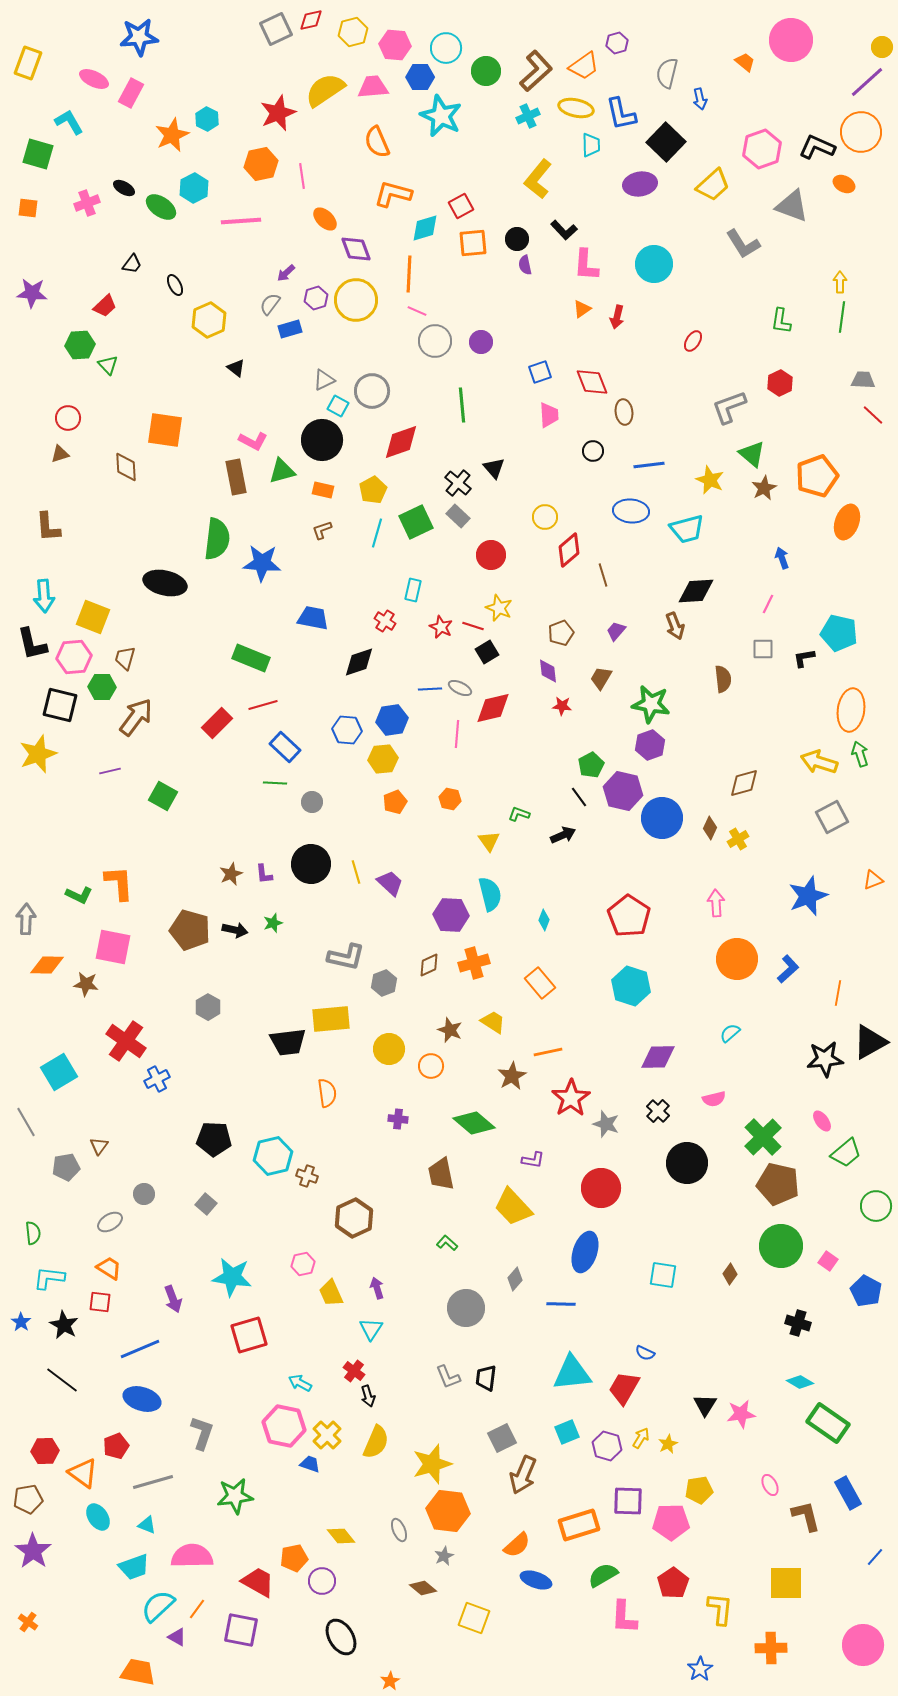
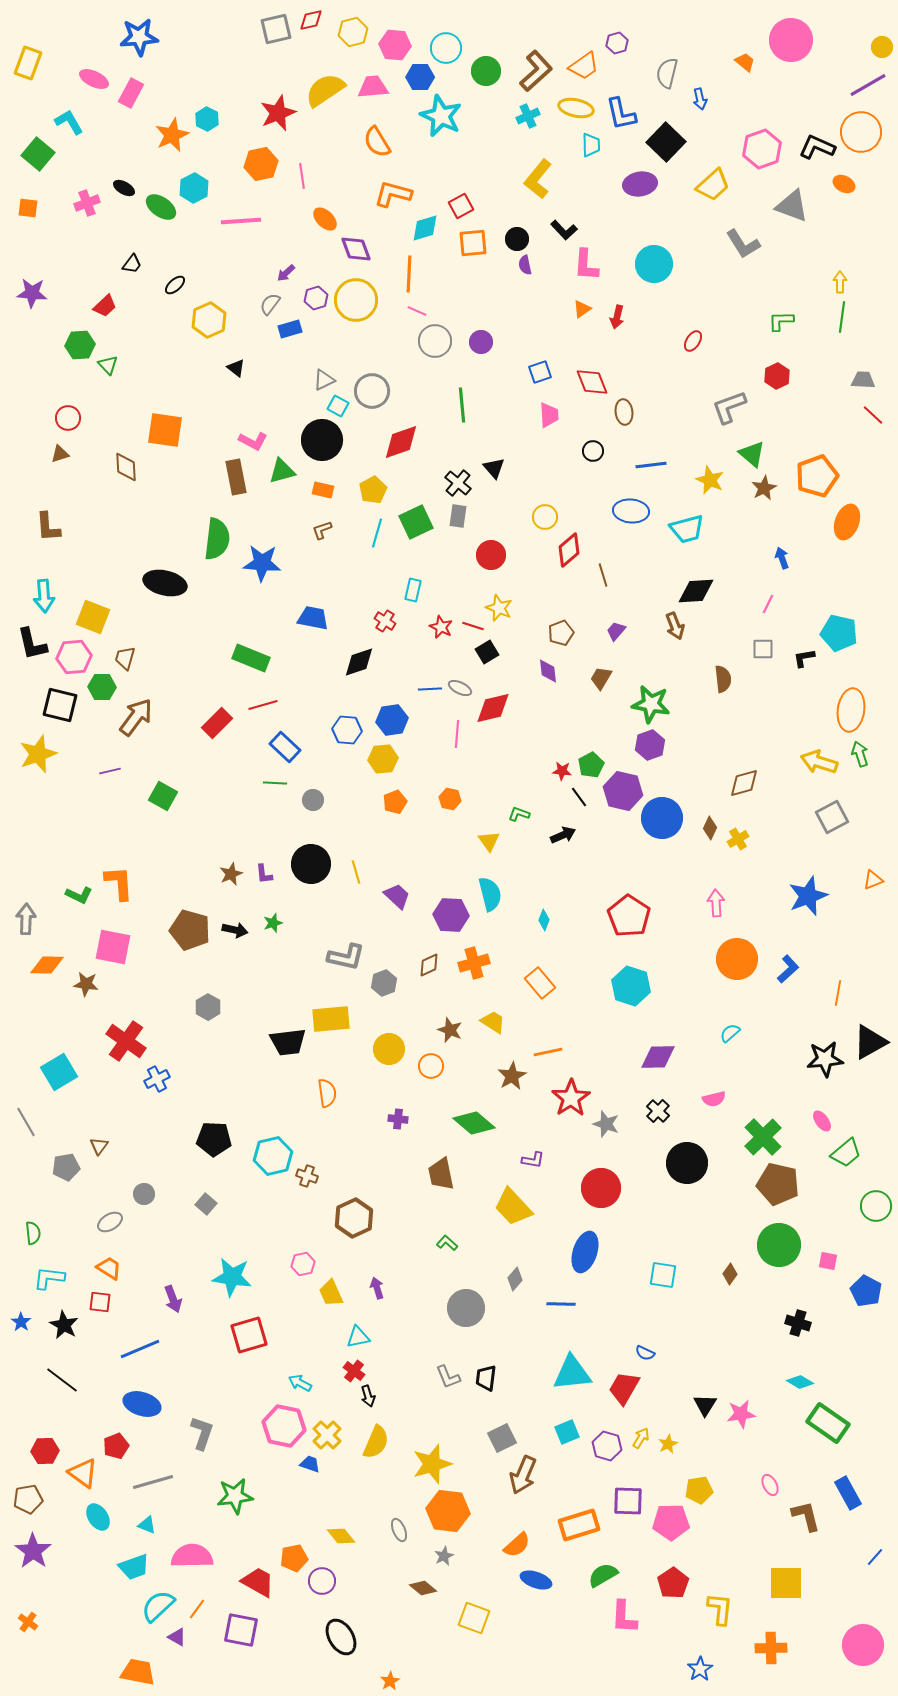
gray square at (276, 29): rotated 12 degrees clockwise
purple line at (867, 82): moved 1 px right, 3 px down; rotated 12 degrees clockwise
orange semicircle at (377, 142): rotated 8 degrees counterclockwise
green square at (38, 154): rotated 24 degrees clockwise
black ellipse at (175, 285): rotated 75 degrees clockwise
green L-shape at (781, 321): rotated 80 degrees clockwise
red hexagon at (780, 383): moved 3 px left, 7 px up
blue line at (649, 465): moved 2 px right
gray rectangle at (458, 516): rotated 55 degrees clockwise
red star at (562, 706): moved 65 px down
gray circle at (312, 802): moved 1 px right, 2 px up
purple trapezoid at (390, 883): moved 7 px right, 13 px down
green circle at (781, 1246): moved 2 px left, 1 px up
pink square at (828, 1261): rotated 24 degrees counterclockwise
cyan triangle at (371, 1329): moved 13 px left, 8 px down; rotated 45 degrees clockwise
blue ellipse at (142, 1399): moved 5 px down
